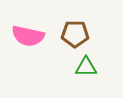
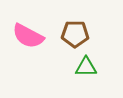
pink semicircle: rotated 16 degrees clockwise
